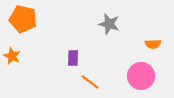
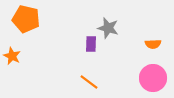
orange pentagon: moved 3 px right
gray star: moved 1 px left, 4 px down
purple rectangle: moved 18 px right, 14 px up
pink circle: moved 12 px right, 2 px down
orange line: moved 1 px left
